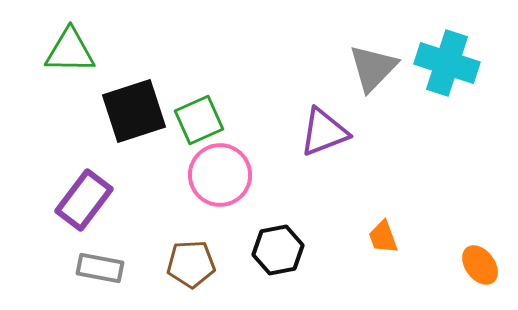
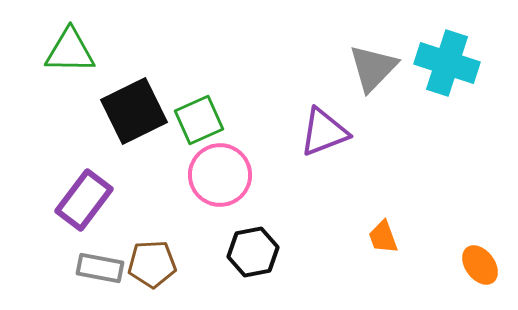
black square: rotated 8 degrees counterclockwise
black hexagon: moved 25 px left, 2 px down
brown pentagon: moved 39 px left
